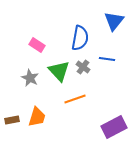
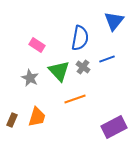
blue line: rotated 28 degrees counterclockwise
brown rectangle: rotated 56 degrees counterclockwise
